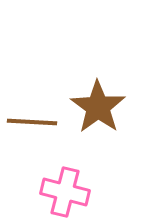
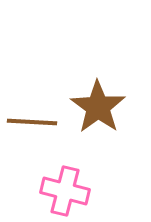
pink cross: moved 1 px up
